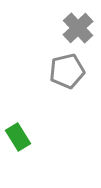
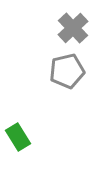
gray cross: moved 5 px left
